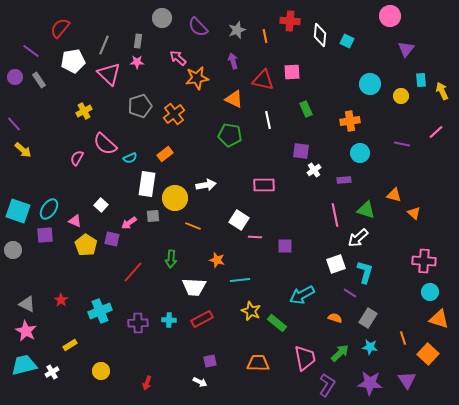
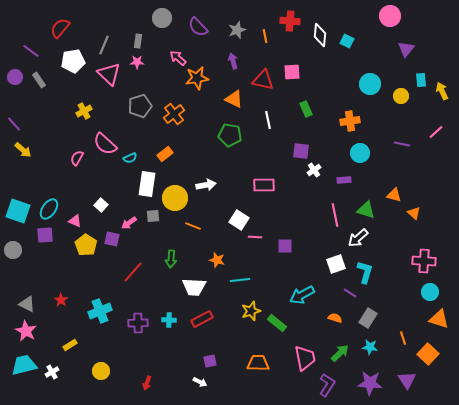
yellow star at (251, 311): rotated 30 degrees clockwise
